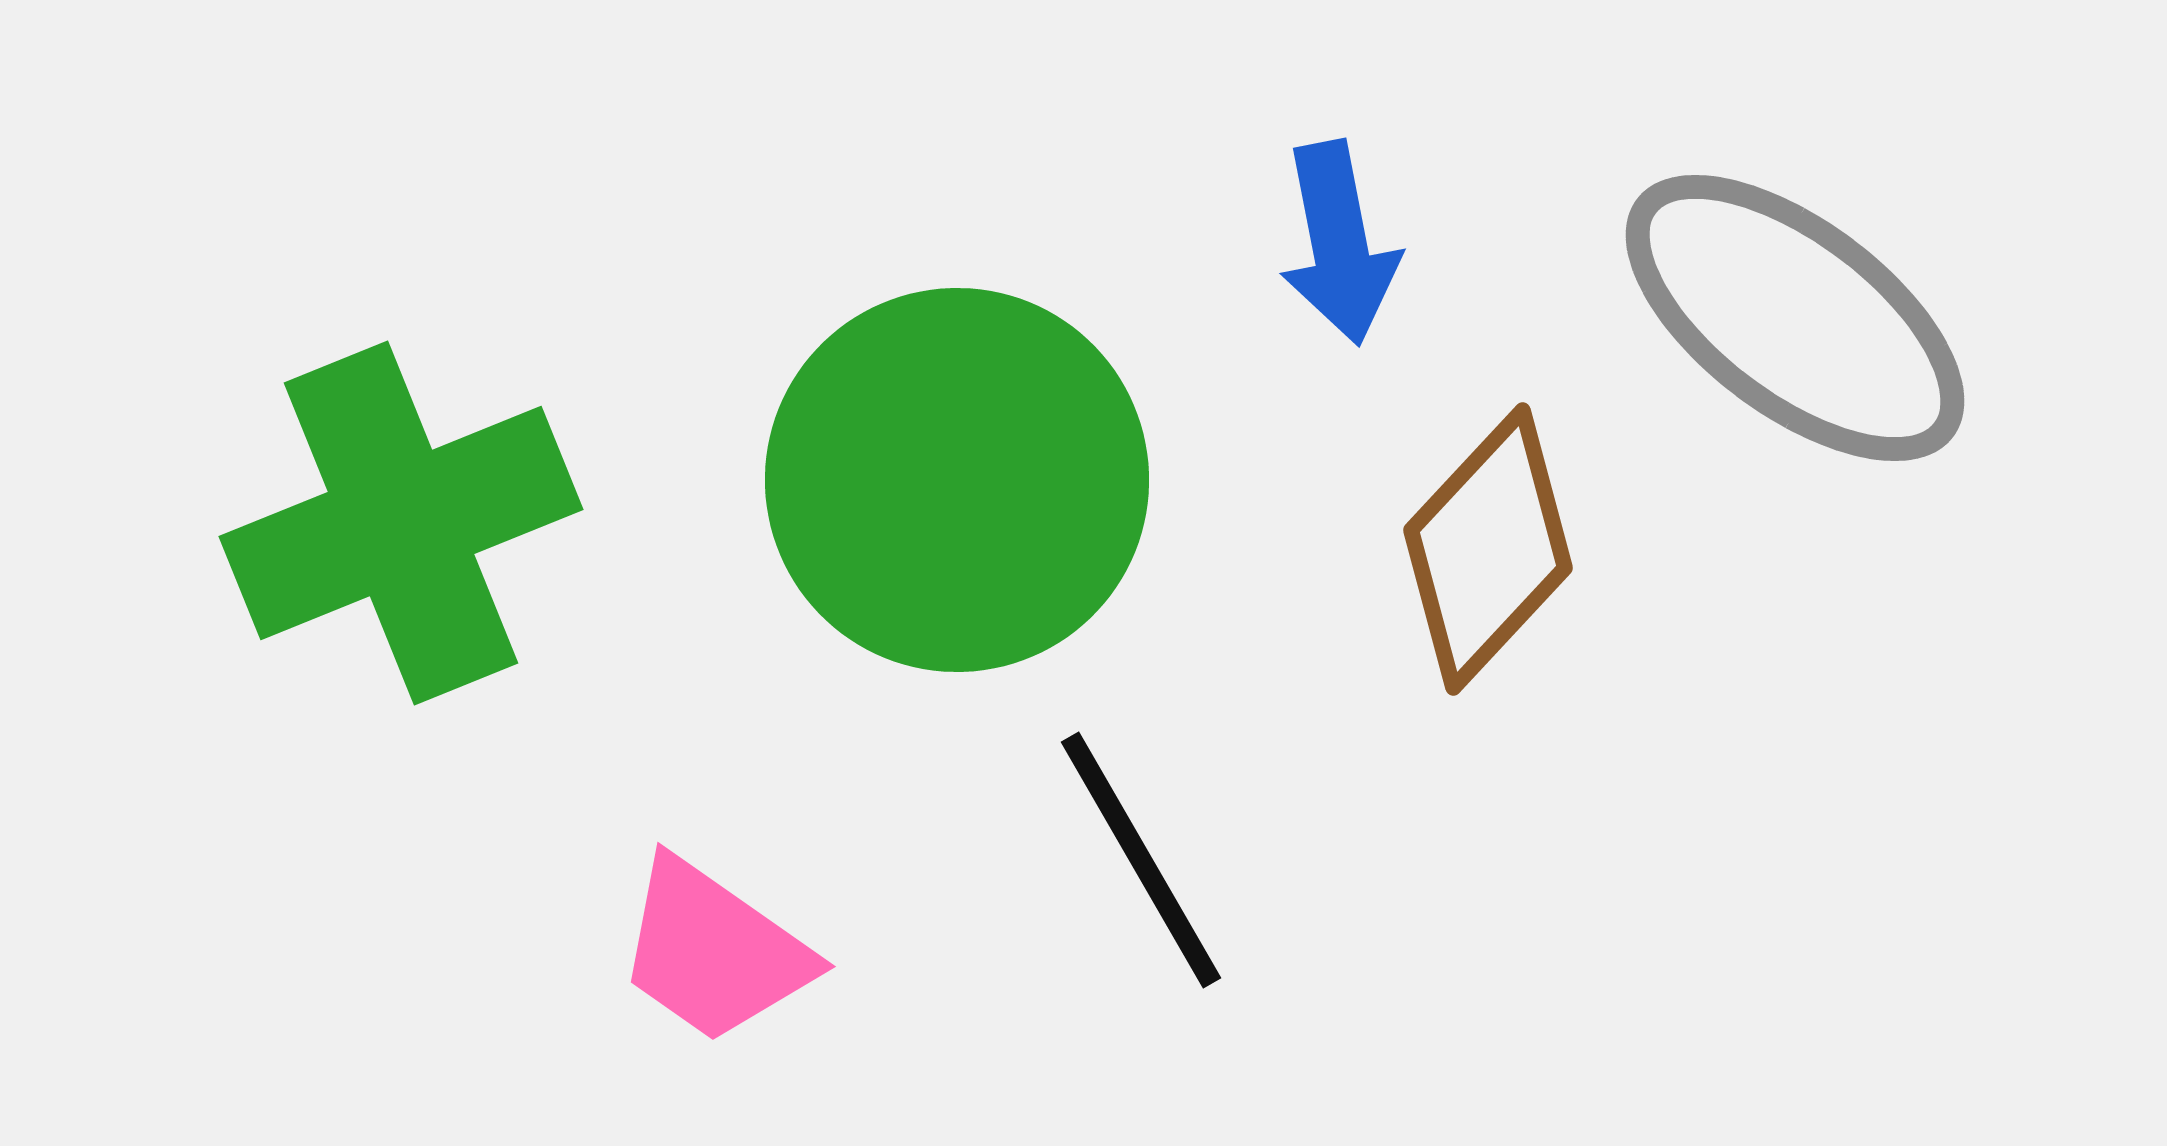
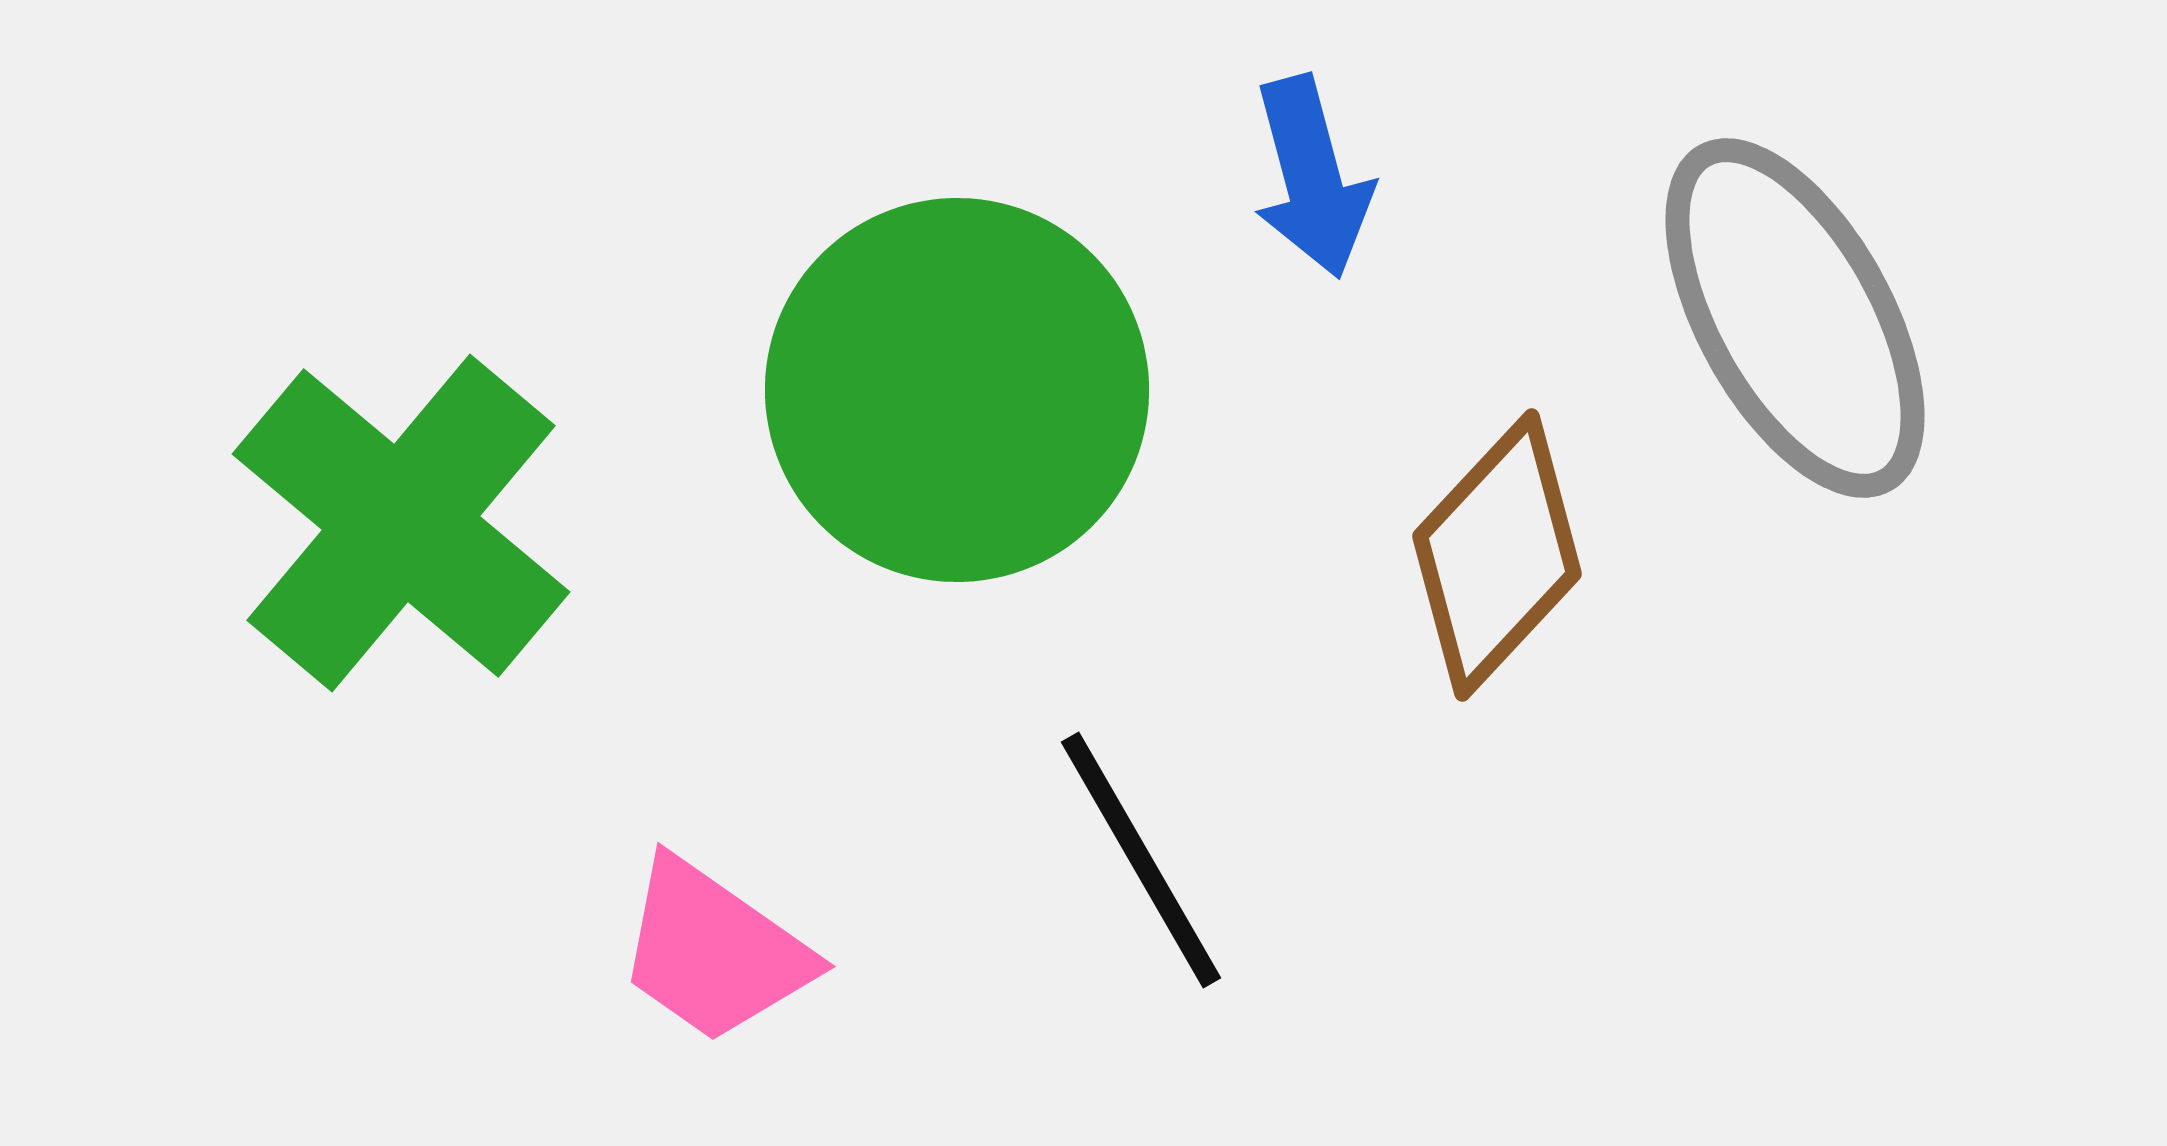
blue arrow: moved 27 px left, 66 px up; rotated 4 degrees counterclockwise
gray ellipse: rotated 24 degrees clockwise
green circle: moved 90 px up
green cross: rotated 28 degrees counterclockwise
brown diamond: moved 9 px right, 6 px down
